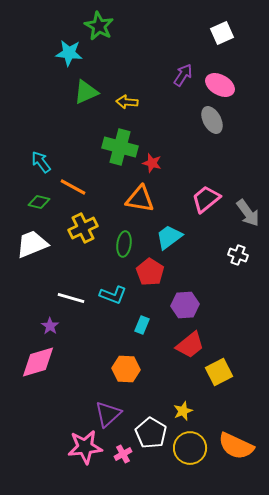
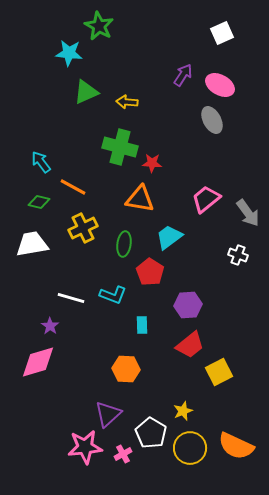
red star: rotated 12 degrees counterclockwise
white trapezoid: rotated 12 degrees clockwise
purple hexagon: moved 3 px right
cyan rectangle: rotated 24 degrees counterclockwise
